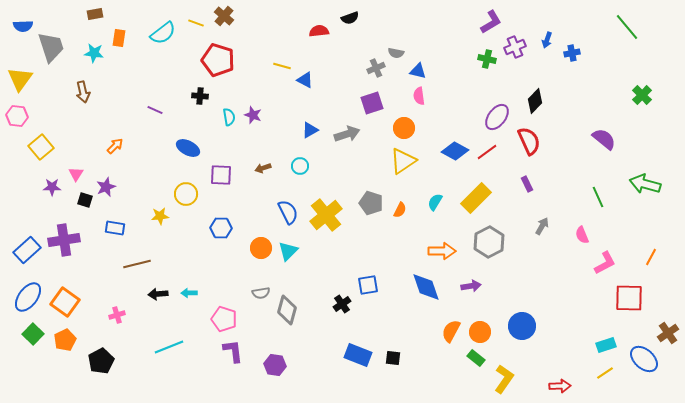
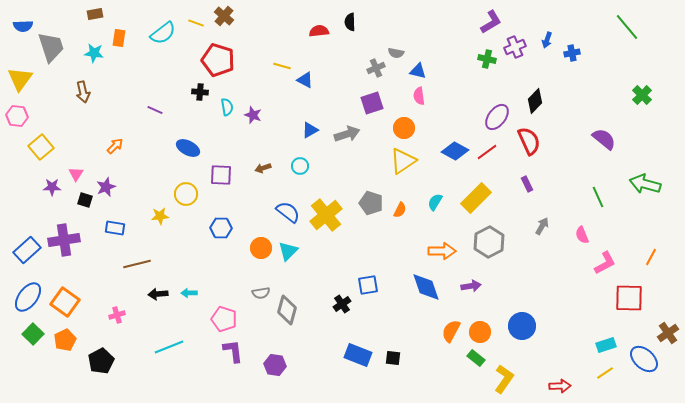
black semicircle at (350, 18): moved 4 px down; rotated 108 degrees clockwise
black cross at (200, 96): moved 4 px up
cyan semicircle at (229, 117): moved 2 px left, 10 px up
blue semicircle at (288, 212): rotated 25 degrees counterclockwise
